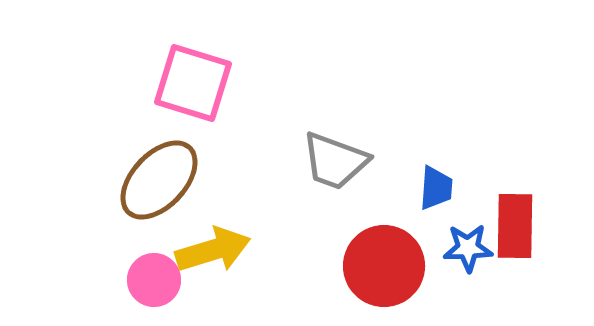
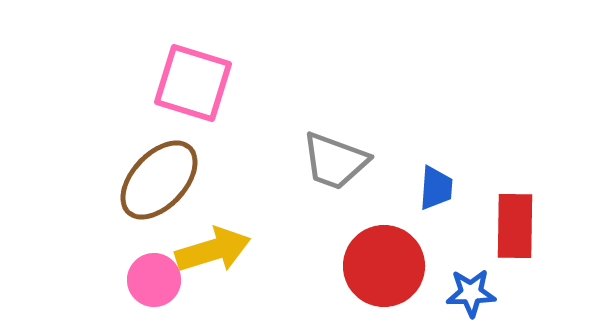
blue star: moved 3 px right, 45 px down
